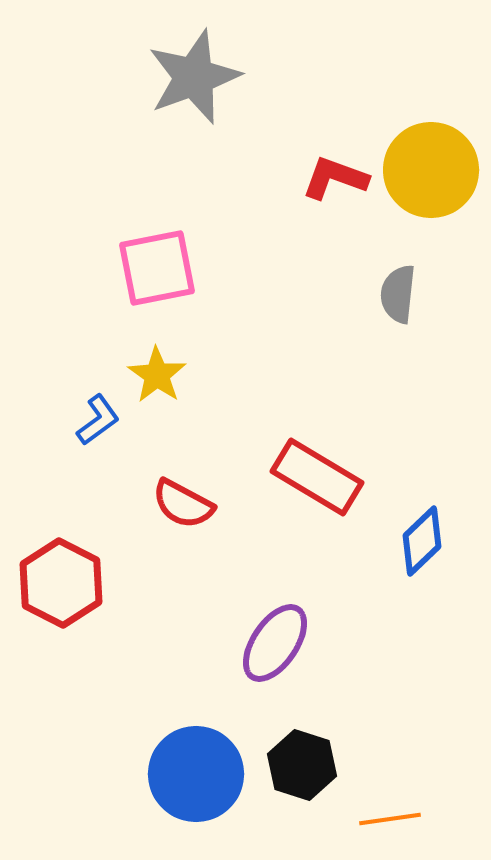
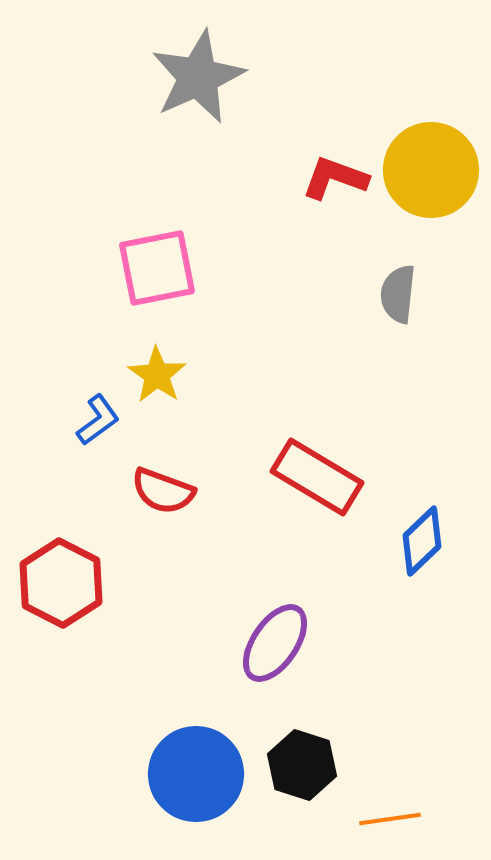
gray star: moved 4 px right; rotated 4 degrees counterclockwise
red semicircle: moved 20 px left, 13 px up; rotated 8 degrees counterclockwise
